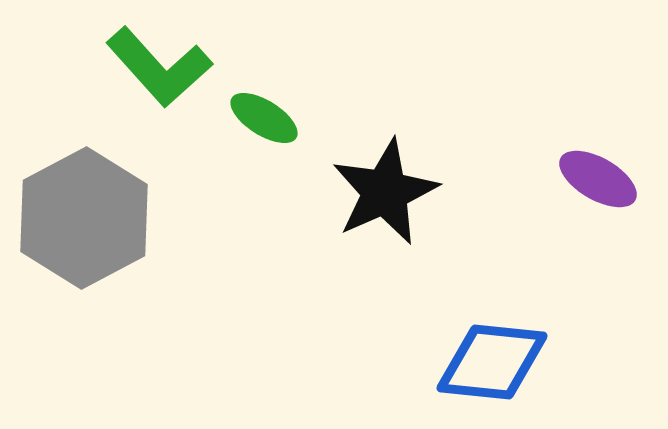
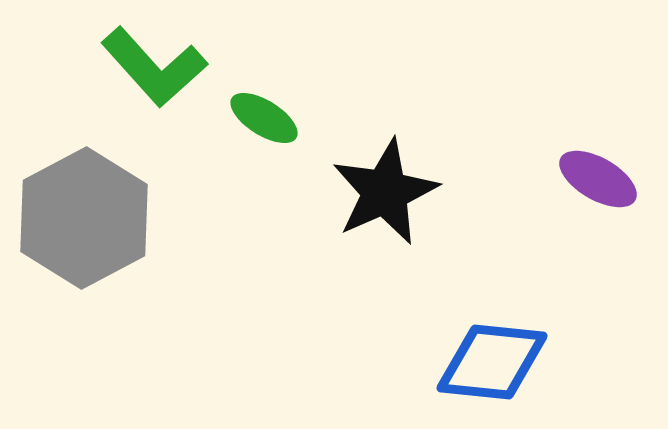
green L-shape: moved 5 px left
